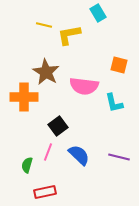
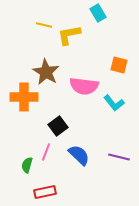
cyan L-shape: rotated 25 degrees counterclockwise
pink line: moved 2 px left
